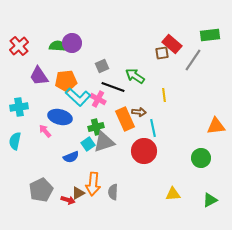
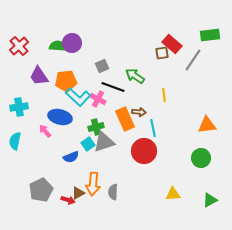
orange triangle: moved 9 px left, 1 px up
